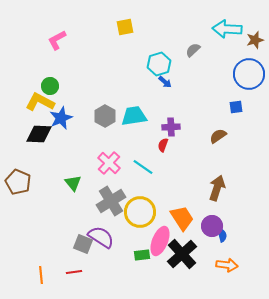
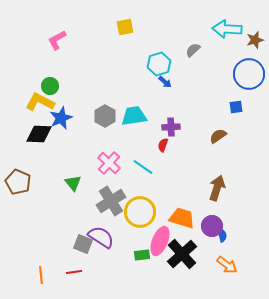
orange trapezoid: rotated 40 degrees counterclockwise
orange arrow: rotated 30 degrees clockwise
